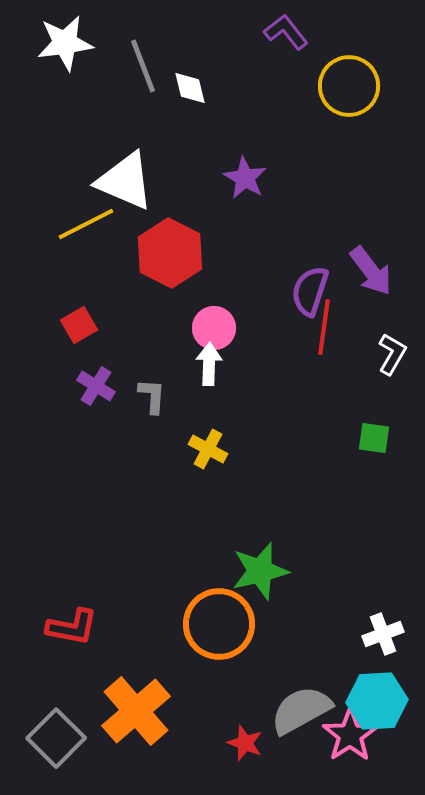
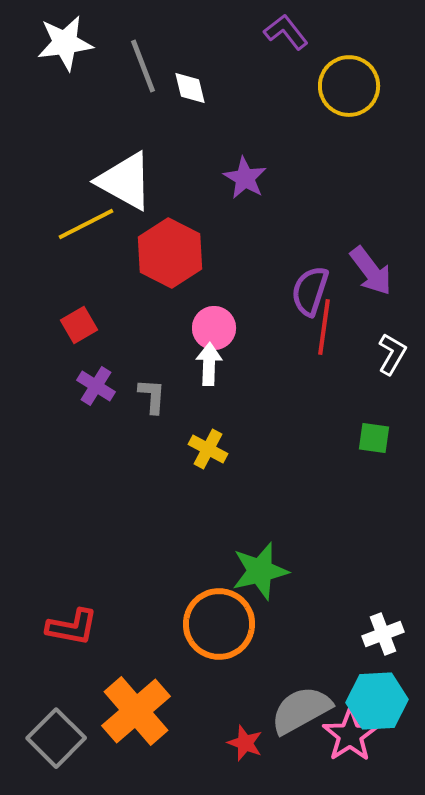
white triangle: rotated 6 degrees clockwise
